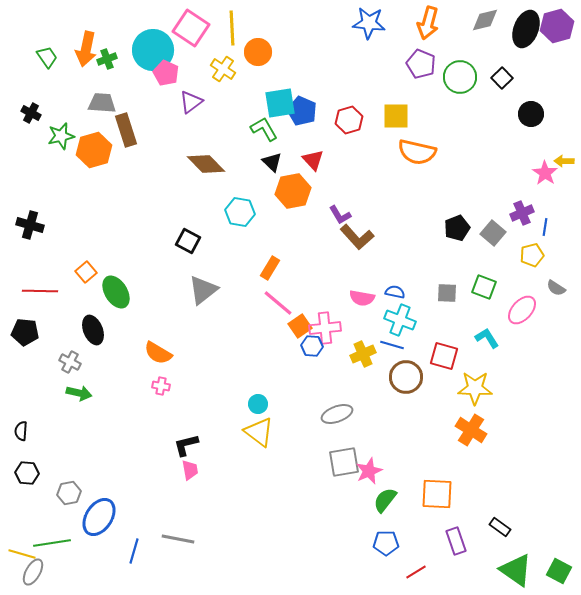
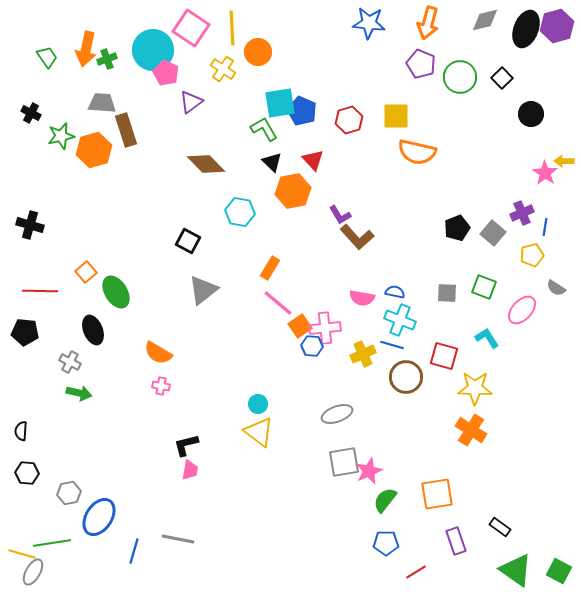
pink trapezoid at (190, 470): rotated 20 degrees clockwise
orange square at (437, 494): rotated 12 degrees counterclockwise
